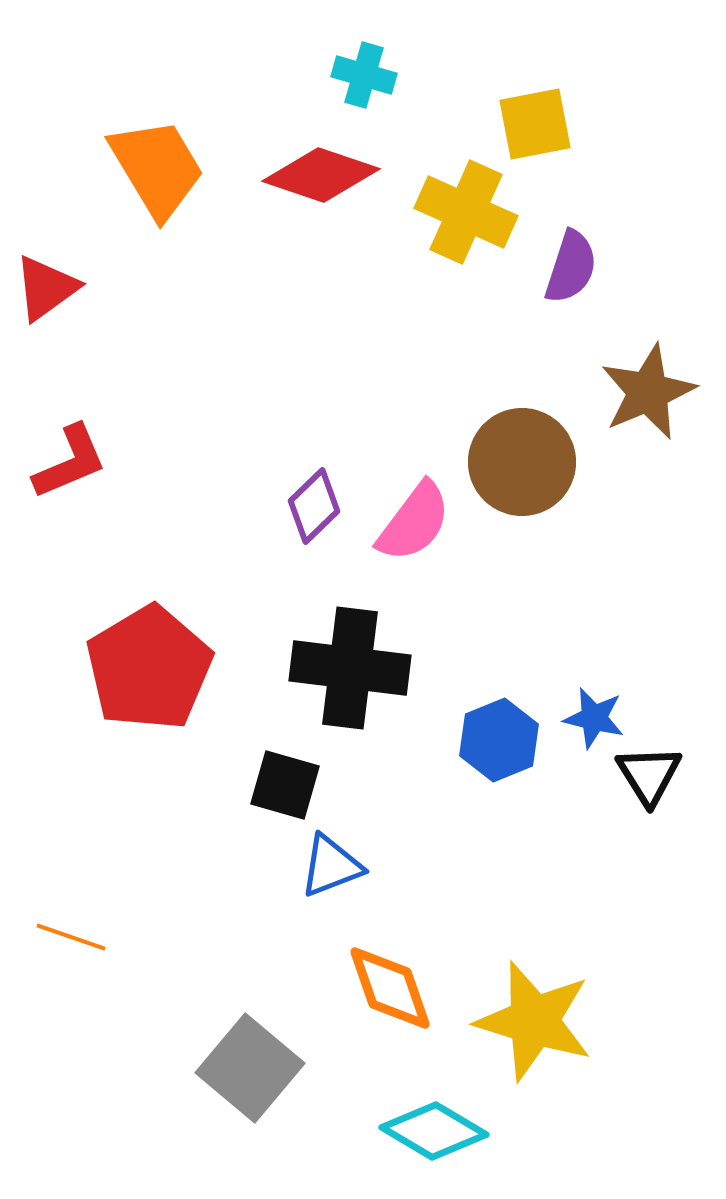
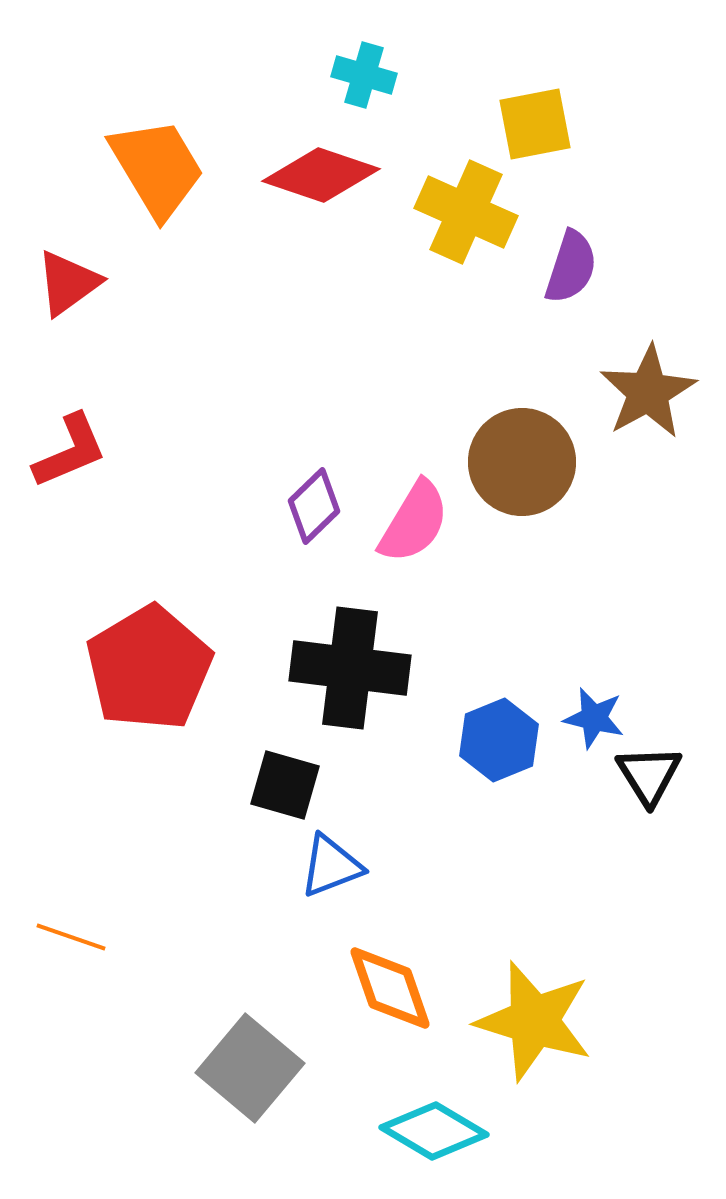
red triangle: moved 22 px right, 5 px up
brown star: rotated 6 degrees counterclockwise
red L-shape: moved 11 px up
pink semicircle: rotated 6 degrees counterclockwise
